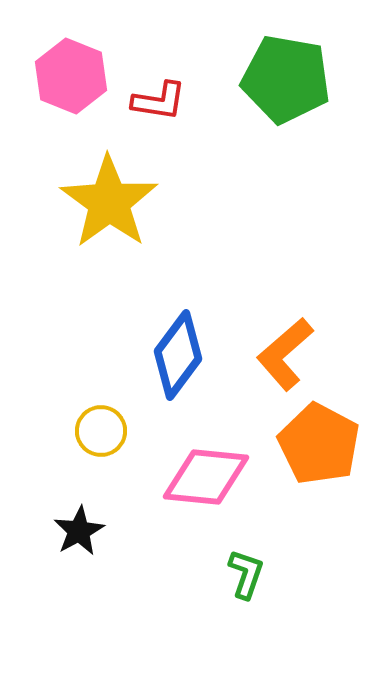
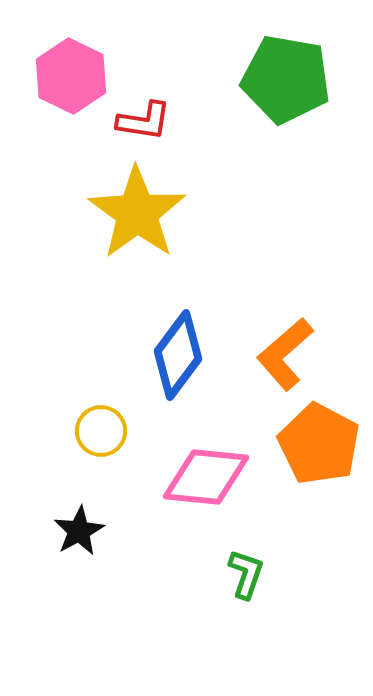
pink hexagon: rotated 4 degrees clockwise
red L-shape: moved 15 px left, 20 px down
yellow star: moved 28 px right, 11 px down
